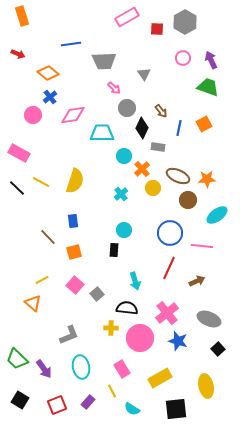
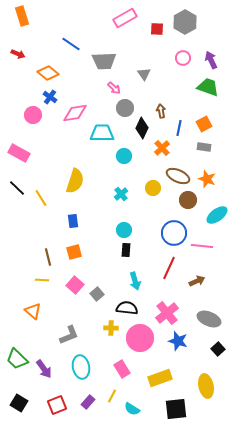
pink rectangle at (127, 17): moved 2 px left, 1 px down
blue line at (71, 44): rotated 42 degrees clockwise
blue cross at (50, 97): rotated 16 degrees counterclockwise
gray circle at (127, 108): moved 2 px left
brown arrow at (161, 111): rotated 152 degrees counterclockwise
pink diamond at (73, 115): moved 2 px right, 2 px up
gray rectangle at (158, 147): moved 46 px right
orange cross at (142, 169): moved 20 px right, 21 px up
orange star at (207, 179): rotated 24 degrees clockwise
yellow line at (41, 182): moved 16 px down; rotated 30 degrees clockwise
blue circle at (170, 233): moved 4 px right
brown line at (48, 237): moved 20 px down; rotated 30 degrees clockwise
black rectangle at (114, 250): moved 12 px right
yellow line at (42, 280): rotated 32 degrees clockwise
orange triangle at (33, 303): moved 8 px down
yellow rectangle at (160, 378): rotated 10 degrees clockwise
yellow line at (112, 391): moved 5 px down; rotated 56 degrees clockwise
black square at (20, 400): moved 1 px left, 3 px down
